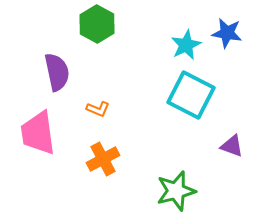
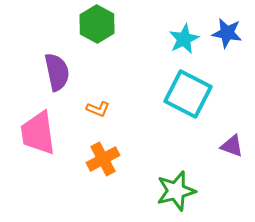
cyan star: moved 2 px left, 6 px up
cyan square: moved 3 px left, 1 px up
